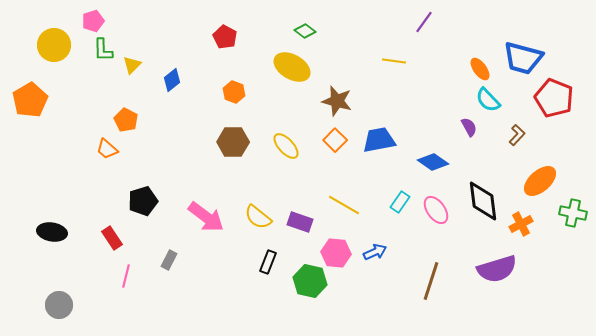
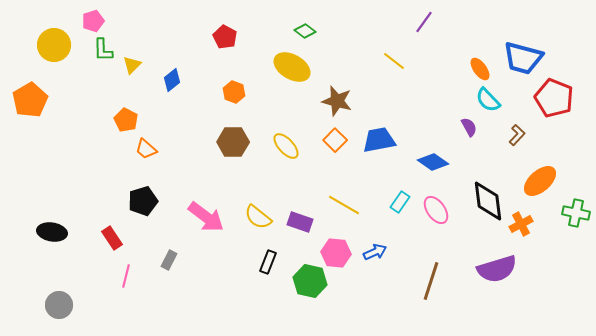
yellow line at (394, 61): rotated 30 degrees clockwise
orange trapezoid at (107, 149): moved 39 px right
black diamond at (483, 201): moved 5 px right
green cross at (573, 213): moved 3 px right
